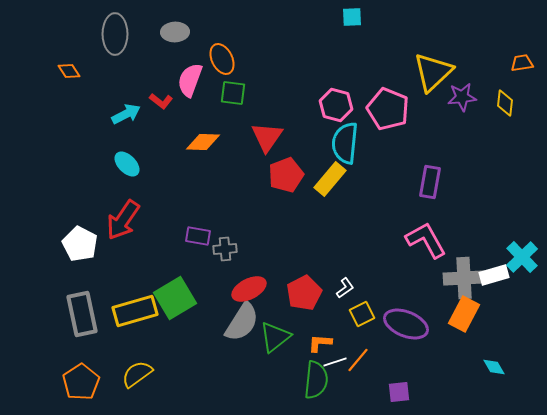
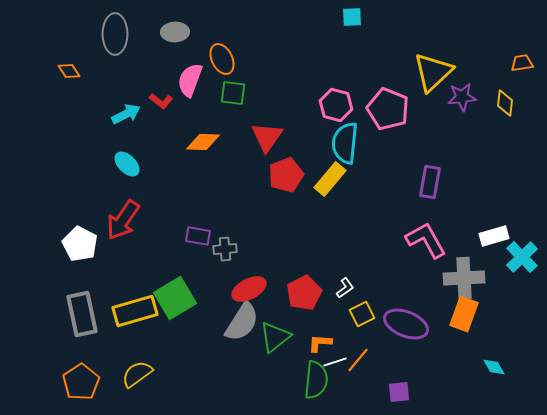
white rectangle at (494, 275): moved 39 px up
orange rectangle at (464, 314): rotated 8 degrees counterclockwise
